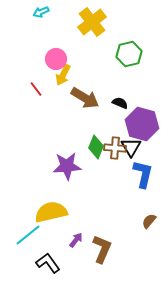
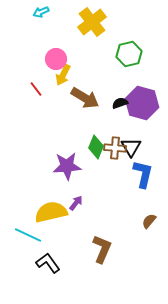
black semicircle: rotated 42 degrees counterclockwise
purple hexagon: moved 21 px up
cyan line: rotated 64 degrees clockwise
purple arrow: moved 37 px up
